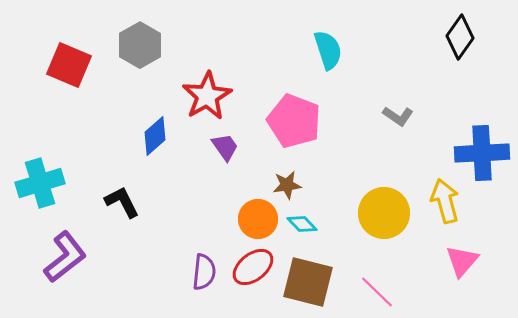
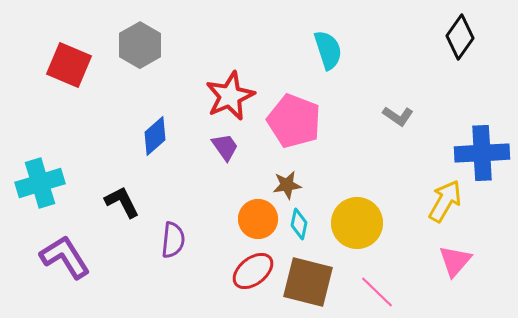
red star: moved 23 px right; rotated 6 degrees clockwise
yellow arrow: rotated 45 degrees clockwise
yellow circle: moved 27 px left, 10 px down
cyan diamond: moved 3 px left; rotated 56 degrees clockwise
purple L-shape: rotated 84 degrees counterclockwise
pink triangle: moved 7 px left
red ellipse: moved 4 px down
purple semicircle: moved 31 px left, 32 px up
